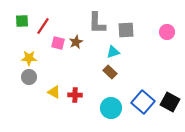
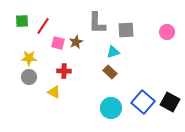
red cross: moved 11 px left, 24 px up
